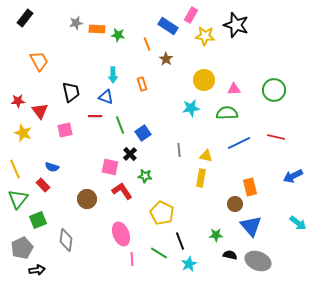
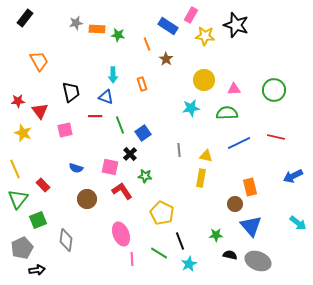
blue semicircle at (52, 167): moved 24 px right, 1 px down
